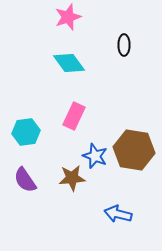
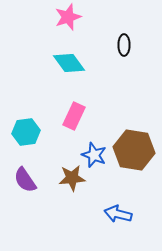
blue star: moved 1 px left, 1 px up
